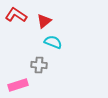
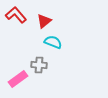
red L-shape: rotated 15 degrees clockwise
pink rectangle: moved 6 px up; rotated 18 degrees counterclockwise
